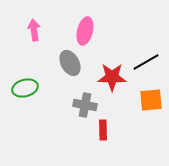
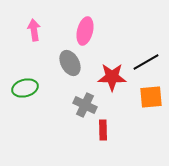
orange square: moved 3 px up
gray cross: rotated 15 degrees clockwise
